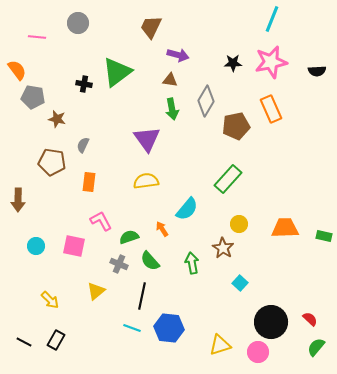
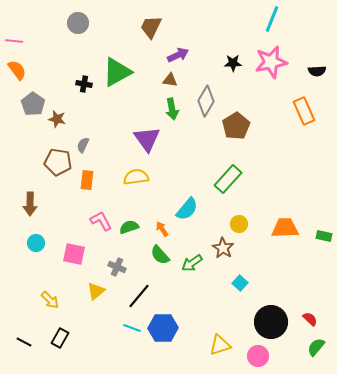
pink line at (37, 37): moved 23 px left, 4 px down
purple arrow at (178, 55): rotated 40 degrees counterclockwise
green triangle at (117, 72): rotated 8 degrees clockwise
gray pentagon at (33, 97): moved 7 px down; rotated 25 degrees clockwise
orange rectangle at (271, 109): moved 33 px right, 2 px down
brown pentagon at (236, 126): rotated 20 degrees counterclockwise
brown pentagon at (52, 162): moved 6 px right
yellow semicircle at (146, 181): moved 10 px left, 4 px up
orange rectangle at (89, 182): moved 2 px left, 2 px up
brown arrow at (18, 200): moved 12 px right, 4 px down
green semicircle at (129, 237): moved 10 px up
cyan circle at (36, 246): moved 3 px up
pink square at (74, 246): moved 8 px down
green semicircle at (150, 261): moved 10 px right, 6 px up
green arrow at (192, 263): rotated 115 degrees counterclockwise
gray cross at (119, 264): moved 2 px left, 3 px down
black line at (142, 296): moved 3 px left; rotated 28 degrees clockwise
blue hexagon at (169, 328): moved 6 px left; rotated 8 degrees counterclockwise
black rectangle at (56, 340): moved 4 px right, 2 px up
pink circle at (258, 352): moved 4 px down
